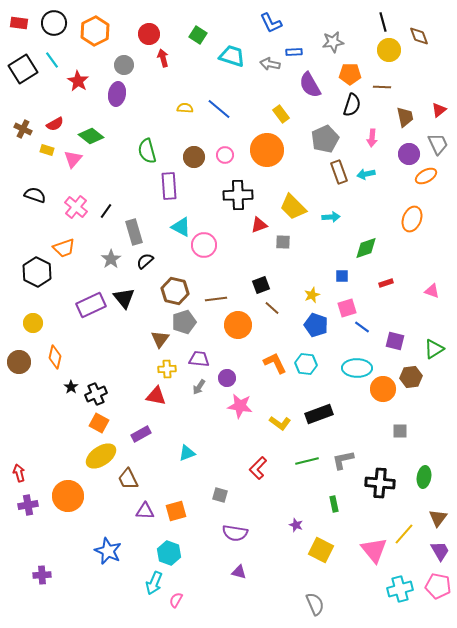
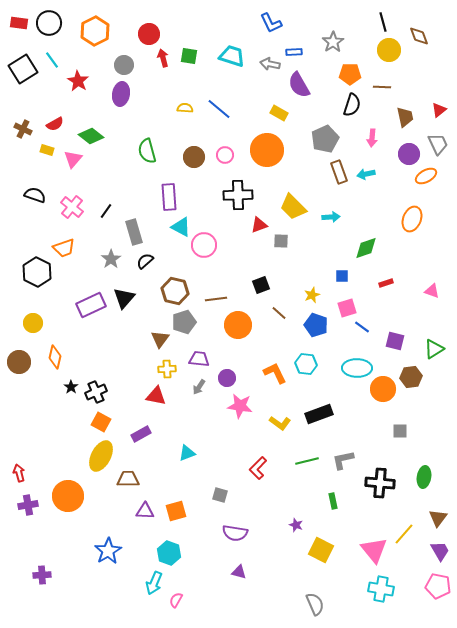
black circle at (54, 23): moved 5 px left
green square at (198, 35): moved 9 px left, 21 px down; rotated 24 degrees counterclockwise
gray star at (333, 42): rotated 25 degrees counterclockwise
purple semicircle at (310, 85): moved 11 px left
purple ellipse at (117, 94): moved 4 px right
yellow rectangle at (281, 114): moved 2 px left, 1 px up; rotated 24 degrees counterclockwise
purple rectangle at (169, 186): moved 11 px down
pink cross at (76, 207): moved 4 px left
gray square at (283, 242): moved 2 px left, 1 px up
black triangle at (124, 298): rotated 20 degrees clockwise
brown line at (272, 308): moved 7 px right, 5 px down
orange L-shape at (275, 363): moved 10 px down
black cross at (96, 394): moved 2 px up
orange square at (99, 423): moved 2 px right, 1 px up
yellow ellipse at (101, 456): rotated 28 degrees counterclockwise
brown trapezoid at (128, 479): rotated 115 degrees clockwise
green rectangle at (334, 504): moved 1 px left, 3 px up
blue star at (108, 551): rotated 16 degrees clockwise
cyan cross at (400, 589): moved 19 px left; rotated 25 degrees clockwise
